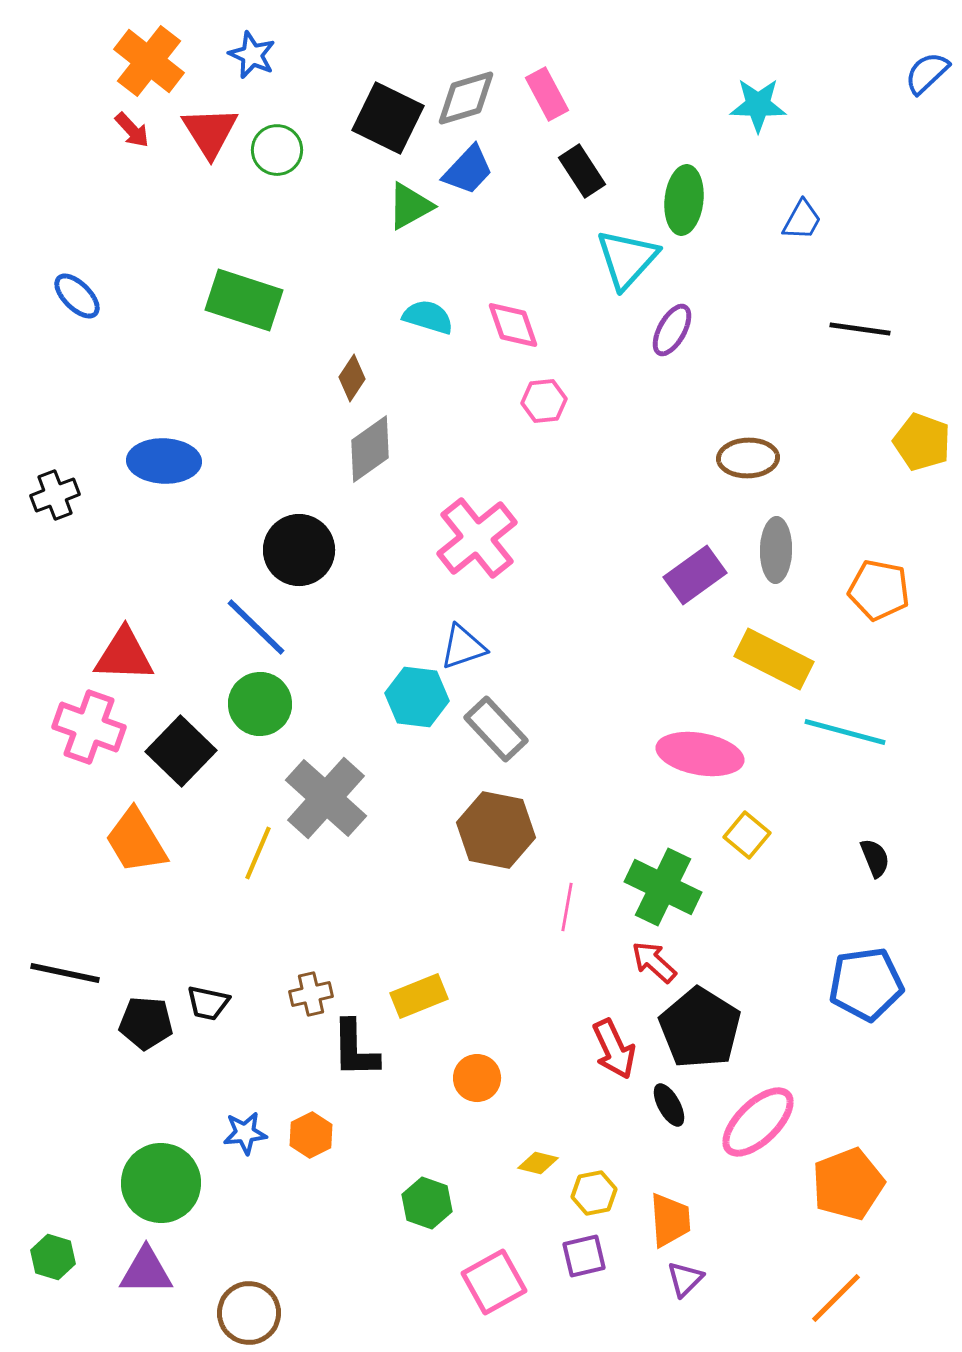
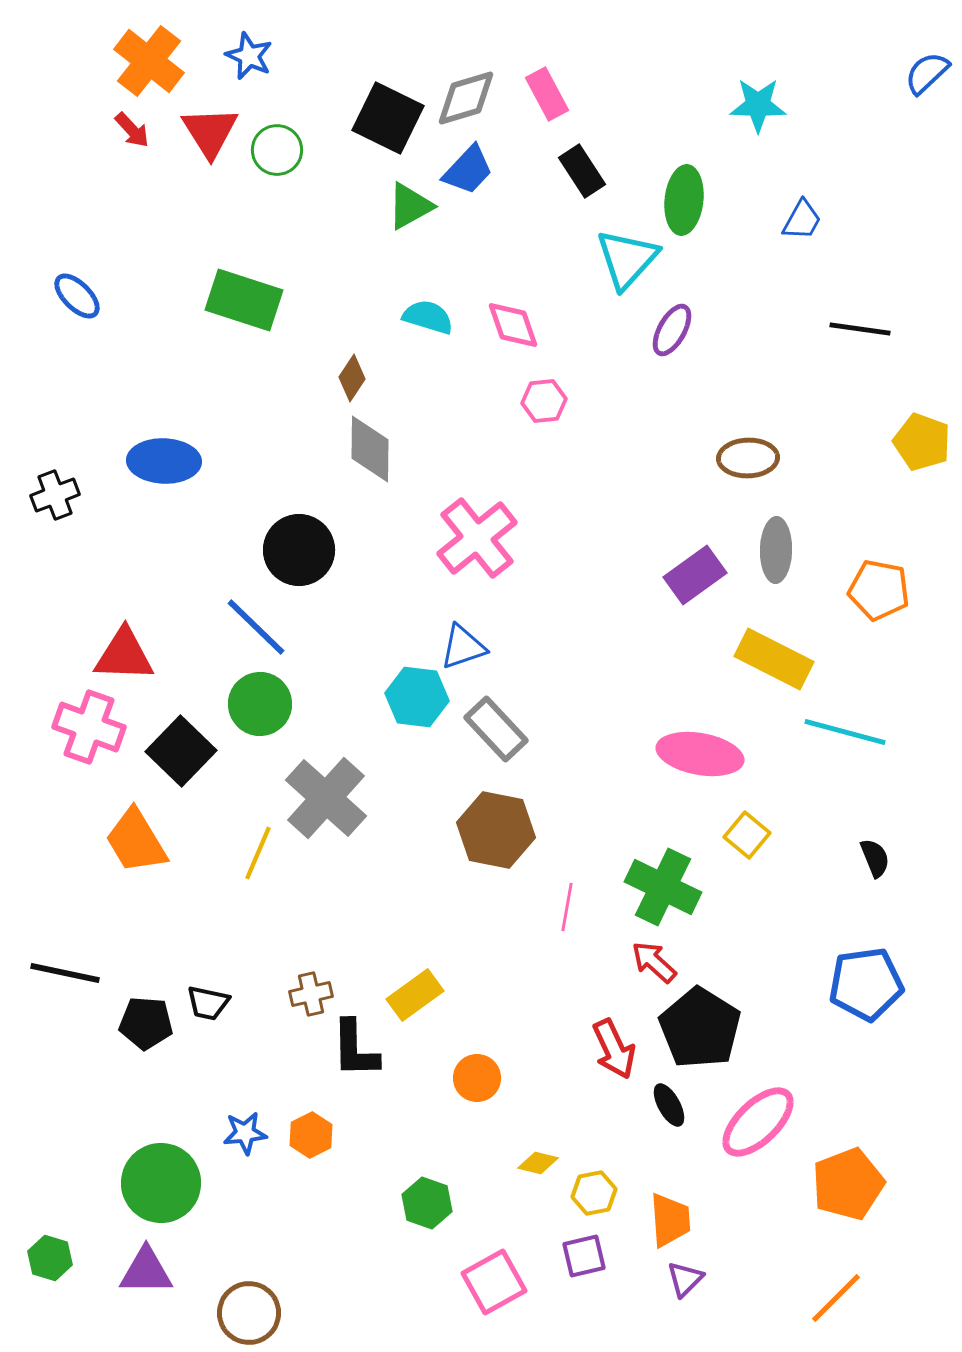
blue star at (252, 55): moved 3 px left, 1 px down
gray diamond at (370, 449): rotated 54 degrees counterclockwise
yellow rectangle at (419, 996): moved 4 px left, 1 px up; rotated 14 degrees counterclockwise
green hexagon at (53, 1257): moved 3 px left, 1 px down
